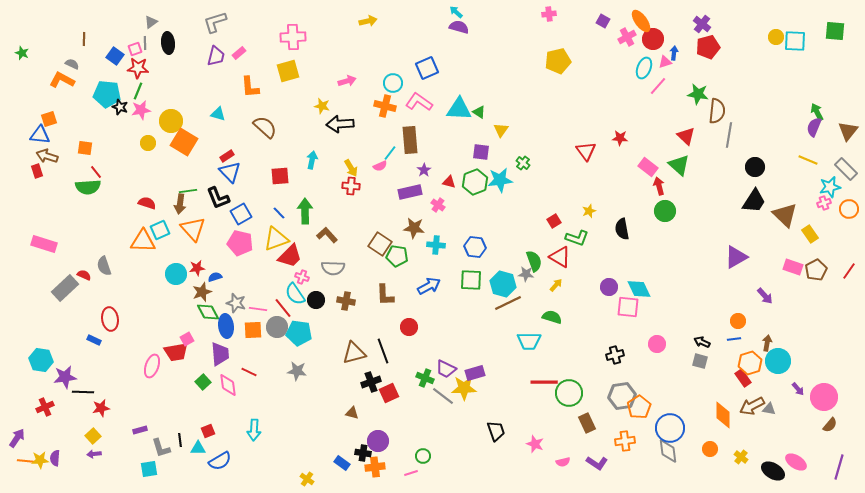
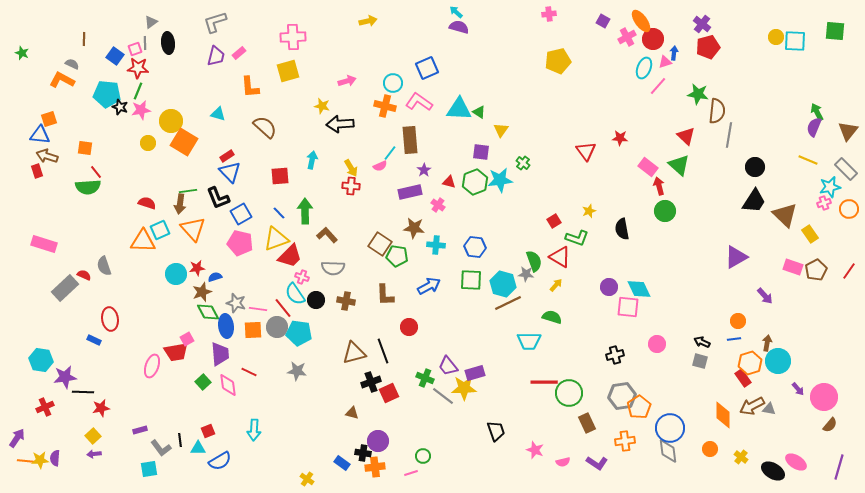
purple trapezoid at (446, 369): moved 2 px right, 3 px up; rotated 25 degrees clockwise
pink star at (535, 444): moved 6 px down
gray L-shape at (161, 448): rotated 20 degrees counterclockwise
